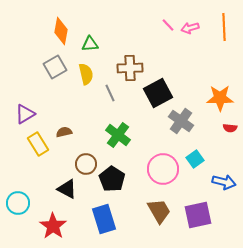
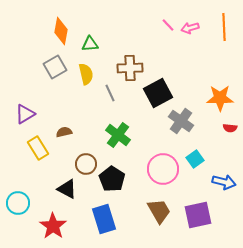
yellow rectangle: moved 4 px down
